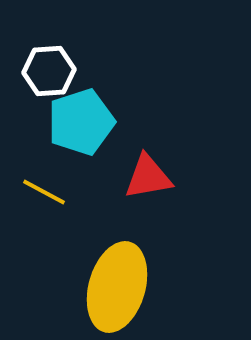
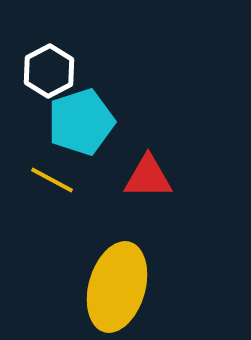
white hexagon: rotated 24 degrees counterclockwise
red triangle: rotated 10 degrees clockwise
yellow line: moved 8 px right, 12 px up
